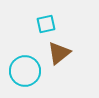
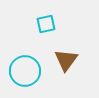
brown triangle: moved 7 px right, 7 px down; rotated 15 degrees counterclockwise
